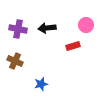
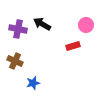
black arrow: moved 5 px left, 4 px up; rotated 36 degrees clockwise
blue star: moved 8 px left, 1 px up
